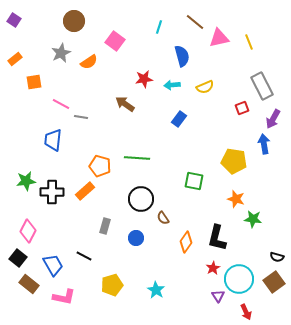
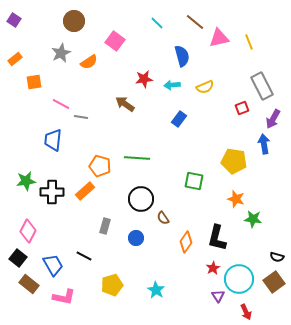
cyan line at (159, 27): moved 2 px left, 4 px up; rotated 64 degrees counterclockwise
